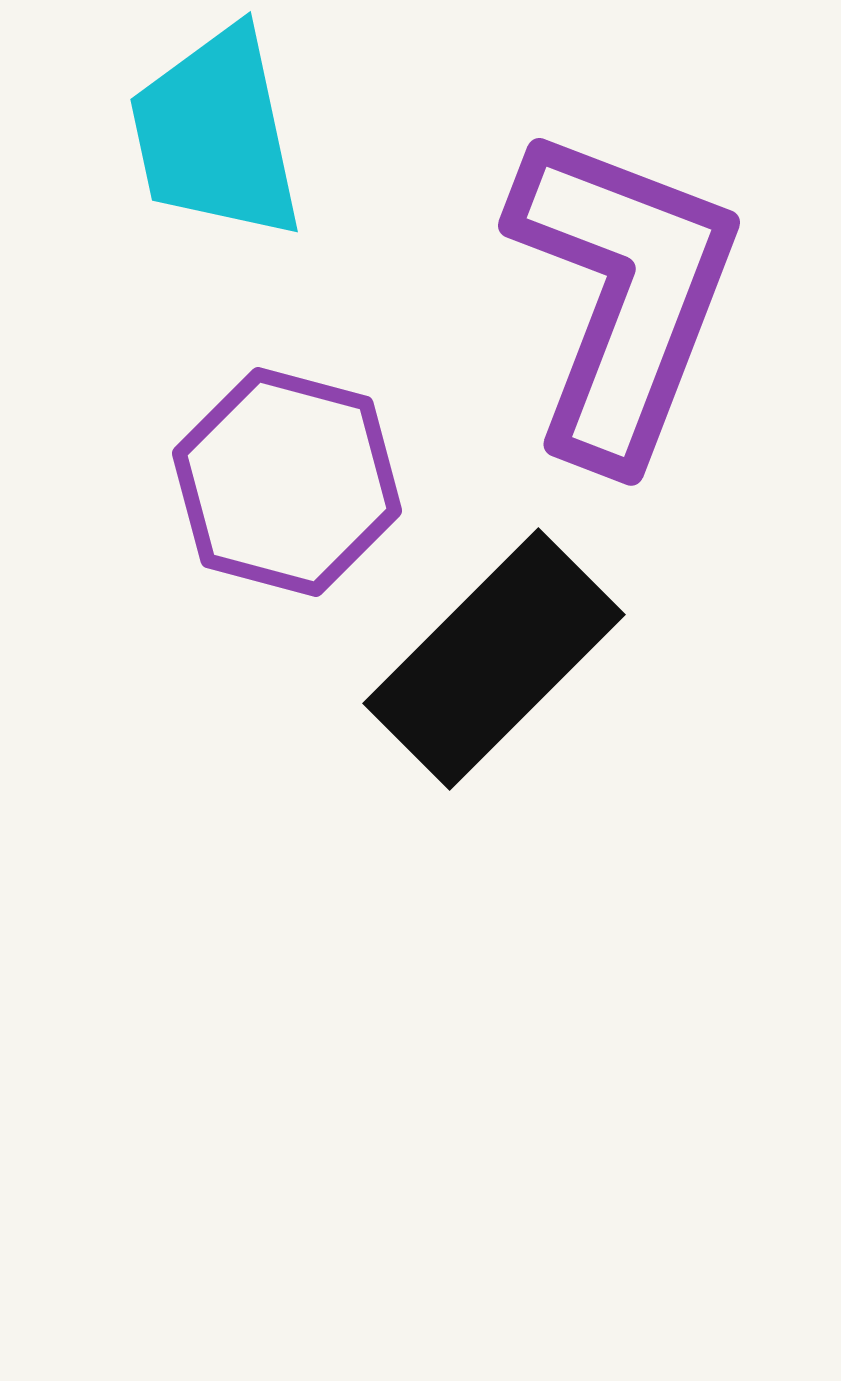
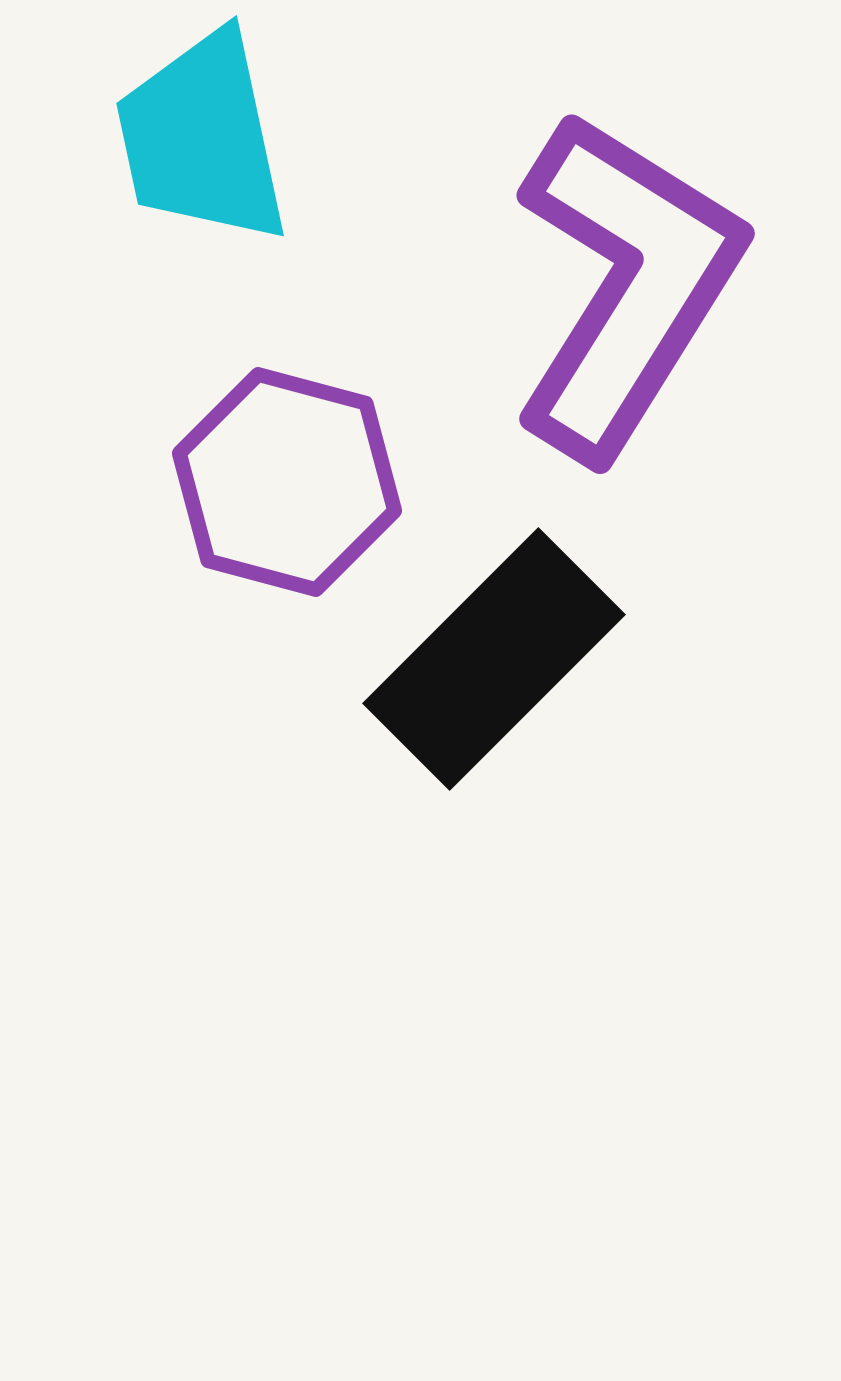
cyan trapezoid: moved 14 px left, 4 px down
purple L-shape: moved 3 px right, 10 px up; rotated 11 degrees clockwise
